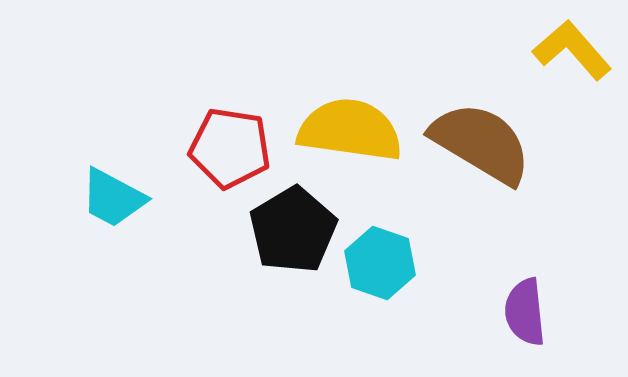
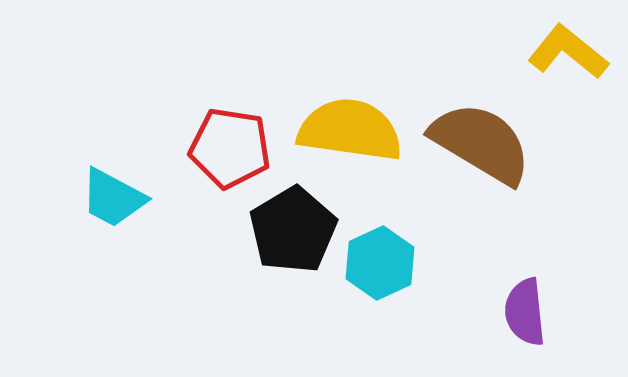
yellow L-shape: moved 4 px left, 2 px down; rotated 10 degrees counterclockwise
cyan hexagon: rotated 16 degrees clockwise
